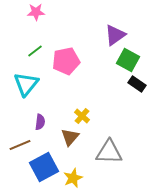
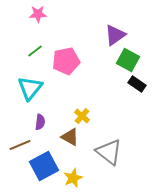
pink star: moved 2 px right, 2 px down
cyan triangle: moved 4 px right, 4 px down
brown triangle: rotated 42 degrees counterclockwise
gray triangle: rotated 36 degrees clockwise
blue square: moved 1 px up
